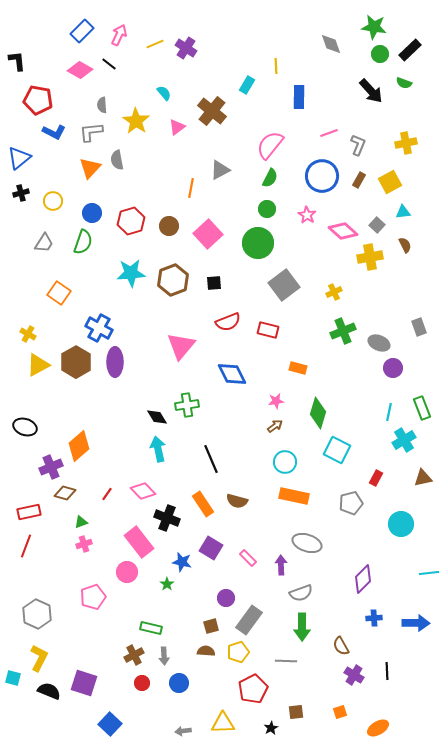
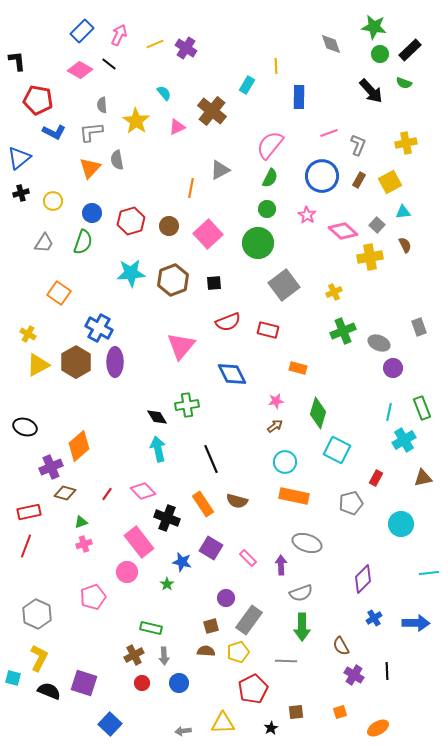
pink triangle at (177, 127): rotated 12 degrees clockwise
blue cross at (374, 618): rotated 28 degrees counterclockwise
